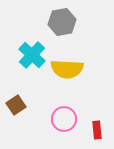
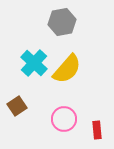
cyan cross: moved 2 px right, 8 px down
yellow semicircle: rotated 52 degrees counterclockwise
brown square: moved 1 px right, 1 px down
